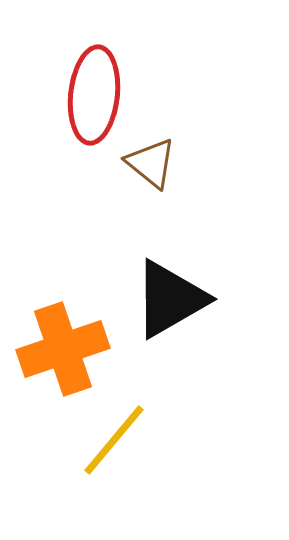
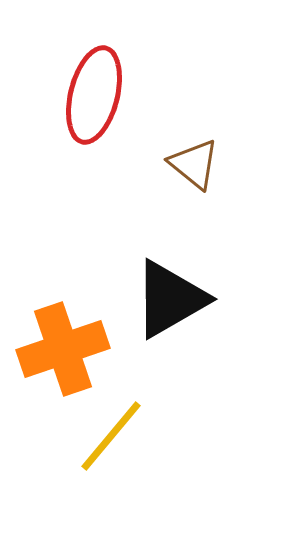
red ellipse: rotated 8 degrees clockwise
brown triangle: moved 43 px right, 1 px down
yellow line: moved 3 px left, 4 px up
